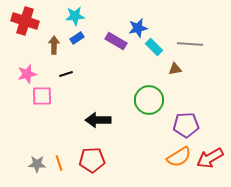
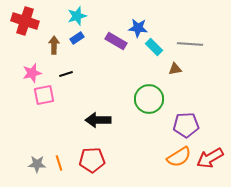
cyan star: moved 2 px right; rotated 12 degrees counterclockwise
blue star: rotated 18 degrees clockwise
pink star: moved 5 px right, 1 px up
pink square: moved 2 px right, 1 px up; rotated 10 degrees counterclockwise
green circle: moved 1 px up
